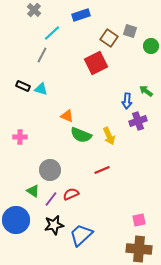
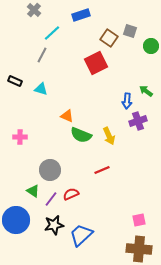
black rectangle: moved 8 px left, 5 px up
